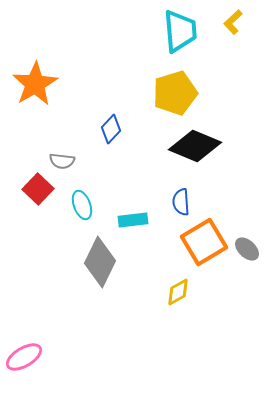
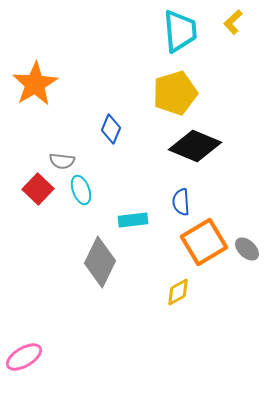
blue diamond: rotated 20 degrees counterclockwise
cyan ellipse: moved 1 px left, 15 px up
